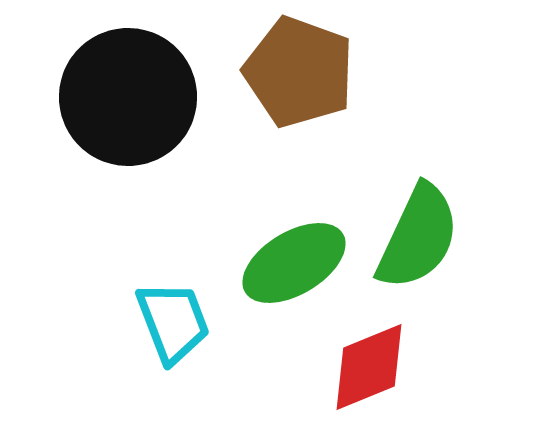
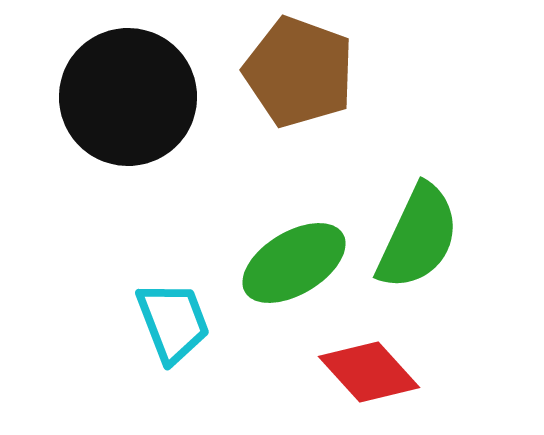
red diamond: moved 5 px down; rotated 70 degrees clockwise
